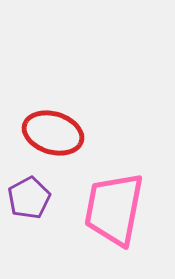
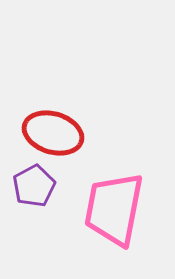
purple pentagon: moved 5 px right, 12 px up
